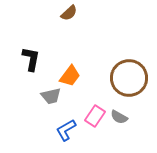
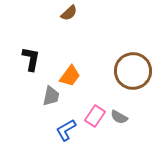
brown circle: moved 4 px right, 7 px up
gray trapezoid: rotated 65 degrees counterclockwise
